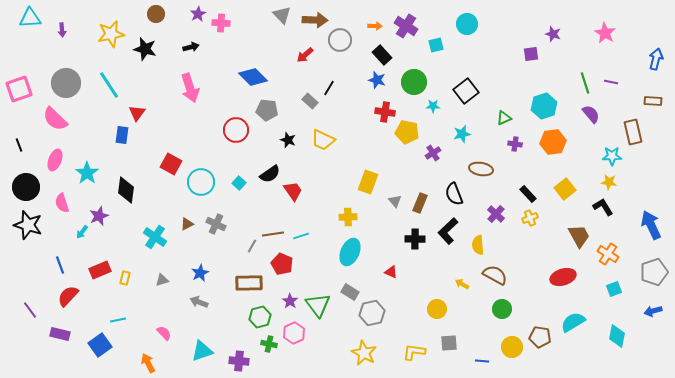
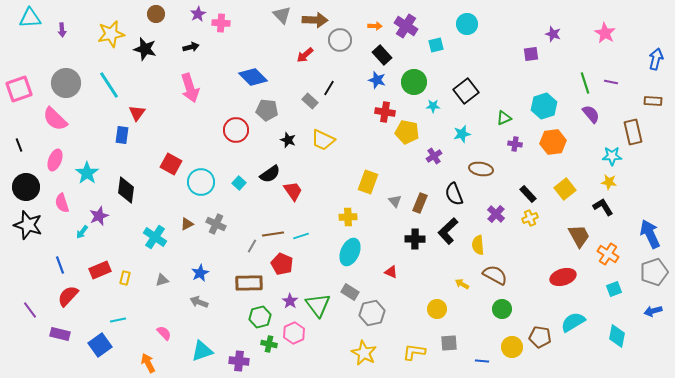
purple cross at (433, 153): moved 1 px right, 3 px down
blue arrow at (651, 225): moved 1 px left, 9 px down
